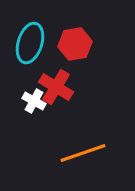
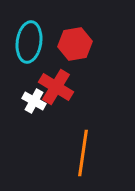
cyan ellipse: moved 1 px left, 1 px up; rotated 9 degrees counterclockwise
orange line: rotated 63 degrees counterclockwise
